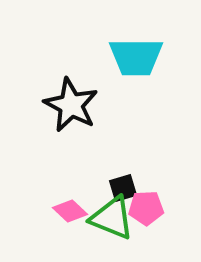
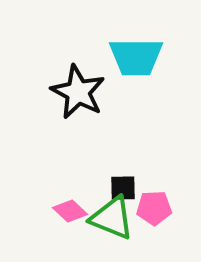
black star: moved 7 px right, 13 px up
black square: rotated 16 degrees clockwise
pink pentagon: moved 8 px right
